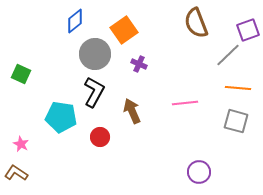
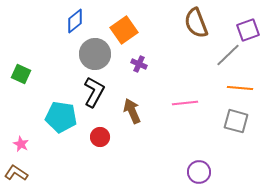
orange line: moved 2 px right
